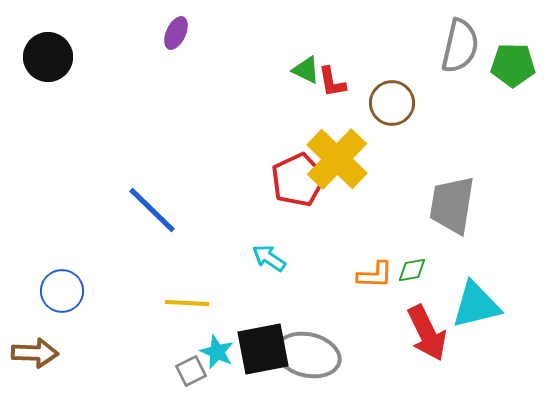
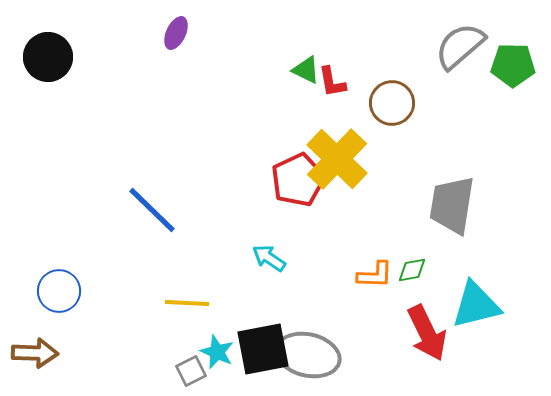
gray semicircle: rotated 144 degrees counterclockwise
blue circle: moved 3 px left
